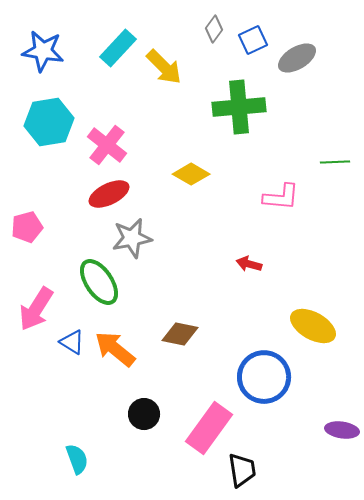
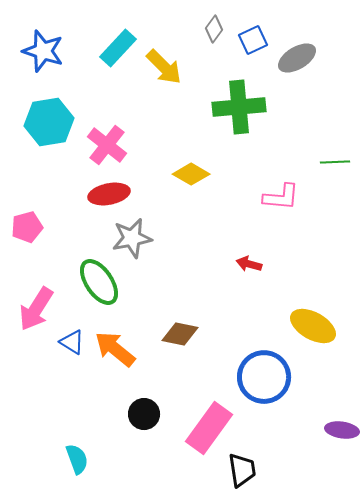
blue star: rotated 9 degrees clockwise
red ellipse: rotated 15 degrees clockwise
